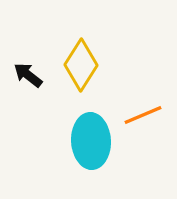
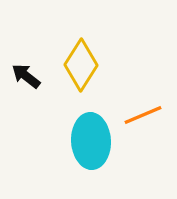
black arrow: moved 2 px left, 1 px down
